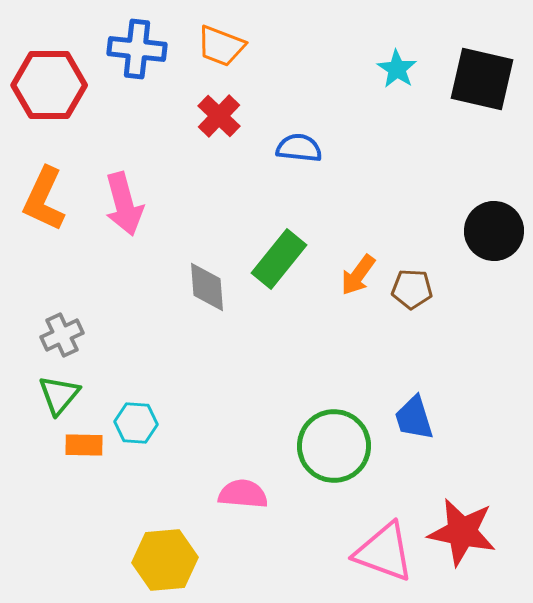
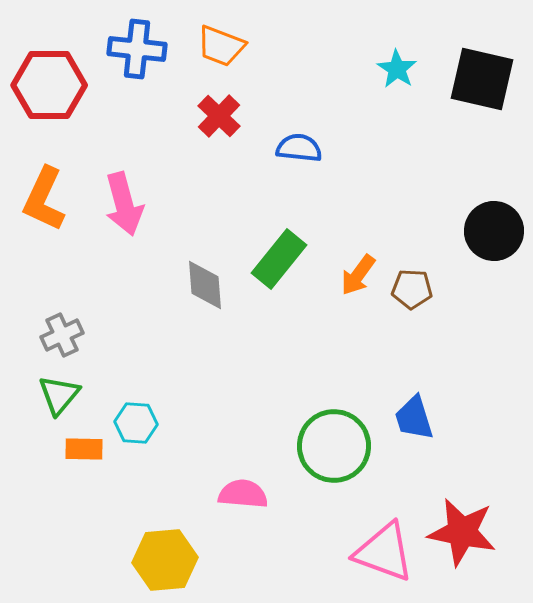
gray diamond: moved 2 px left, 2 px up
orange rectangle: moved 4 px down
